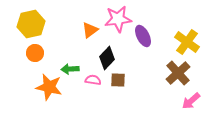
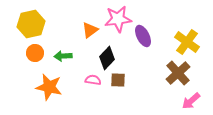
green arrow: moved 7 px left, 13 px up
